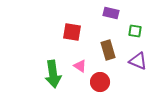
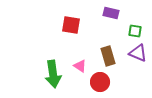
red square: moved 1 px left, 7 px up
brown rectangle: moved 6 px down
purple triangle: moved 8 px up
